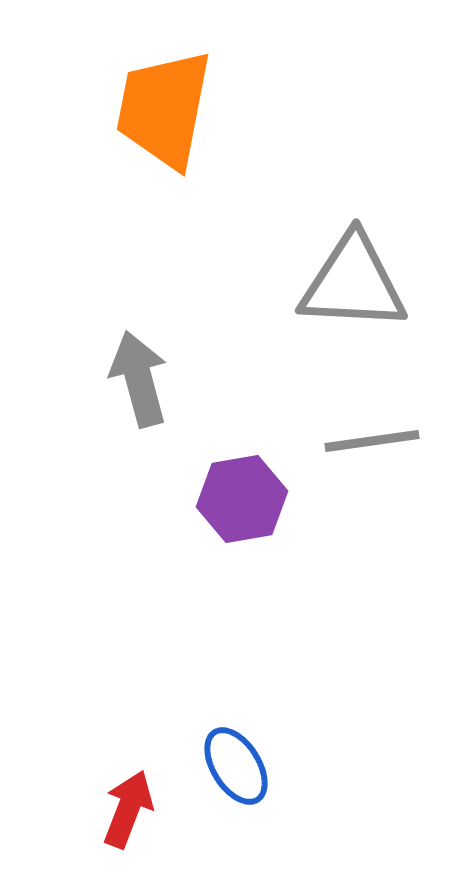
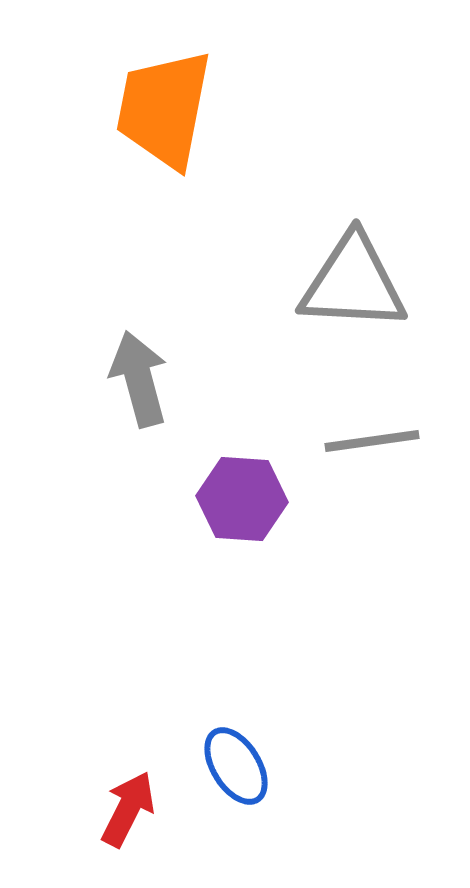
purple hexagon: rotated 14 degrees clockwise
red arrow: rotated 6 degrees clockwise
